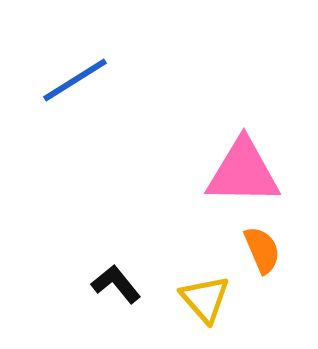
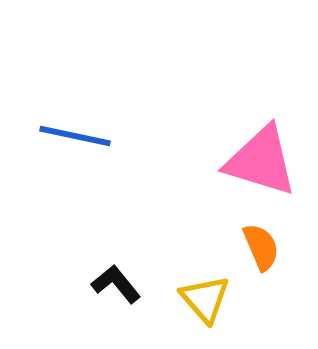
blue line: moved 56 px down; rotated 44 degrees clockwise
pink triangle: moved 18 px right, 11 px up; rotated 16 degrees clockwise
orange semicircle: moved 1 px left, 3 px up
